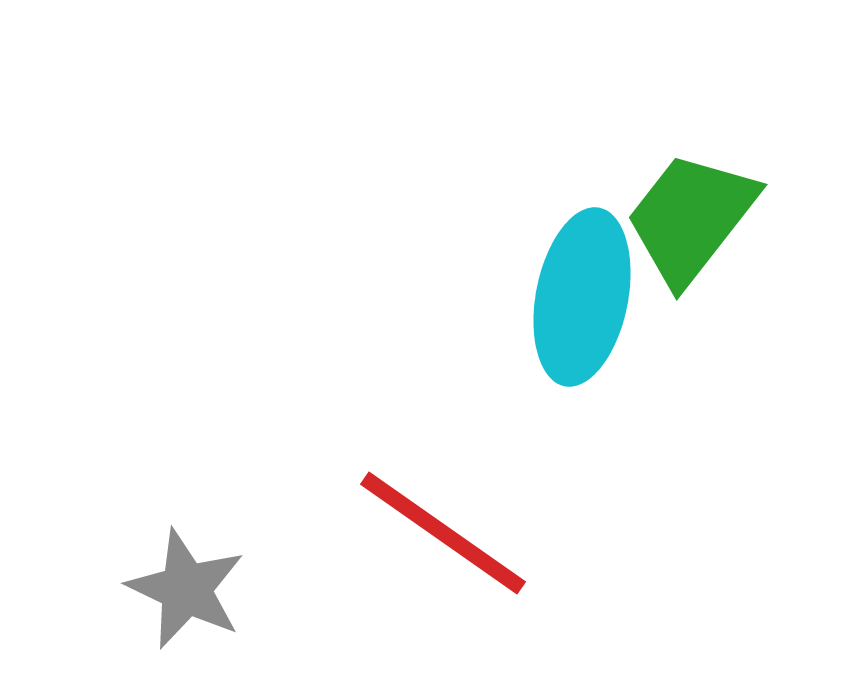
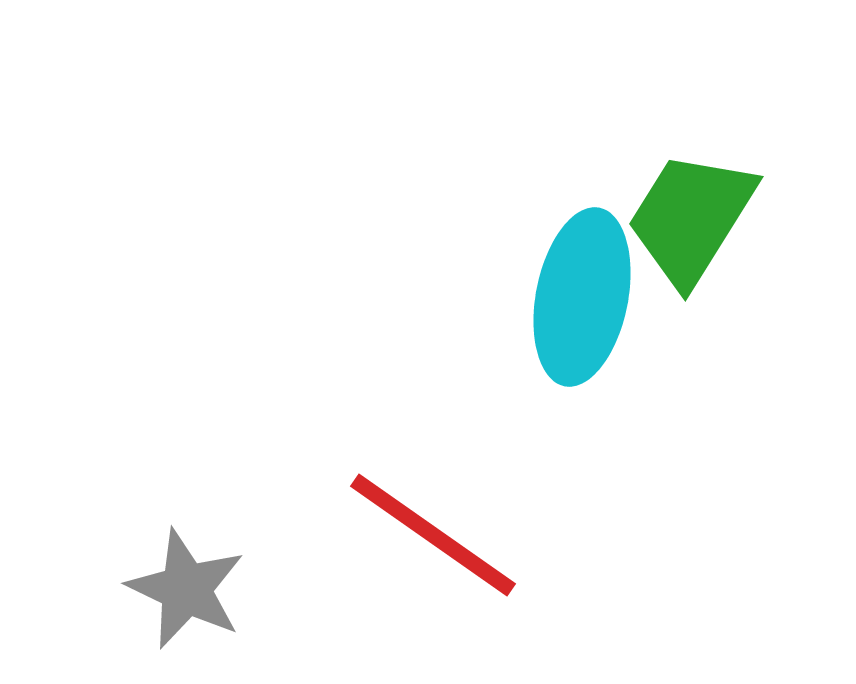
green trapezoid: rotated 6 degrees counterclockwise
red line: moved 10 px left, 2 px down
